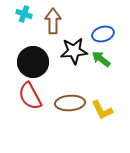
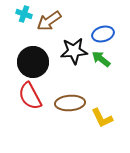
brown arrow: moved 4 px left; rotated 125 degrees counterclockwise
yellow L-shape: moved 8 px down
